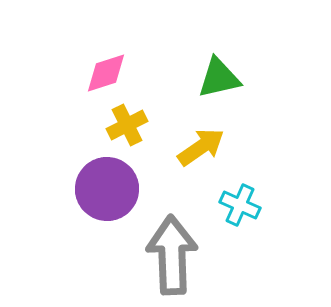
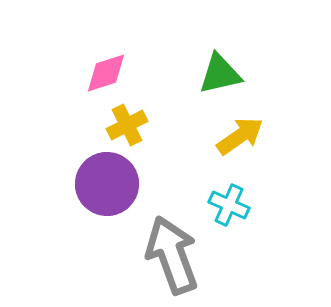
green triangle: moved 1 px right, 4 px up
yellow arrow: moved 39 px right, 11 px up
purple circle: moved 5 px up
cyan cross: moved 11 px left
gray arrow: rotated 18 degrees counterclockwise
